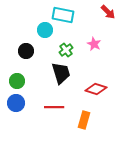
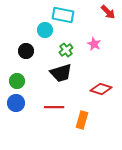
black trapezoid: rotated 90 degrees clockwise
red diamond: moved 5 px right
orange rectangle: moved 2 px left
